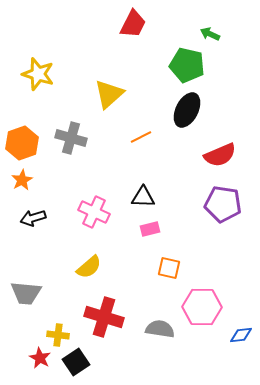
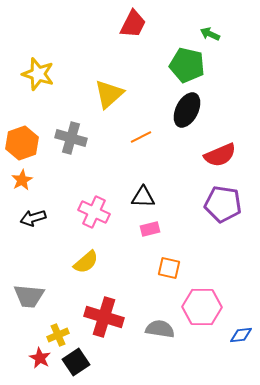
yellow semicircle: moved 3 px left, 5 px up
gray trapezoid: moved 3 px right, 3 px down
yellow cross: rotated 30 degrees counterclockwise
